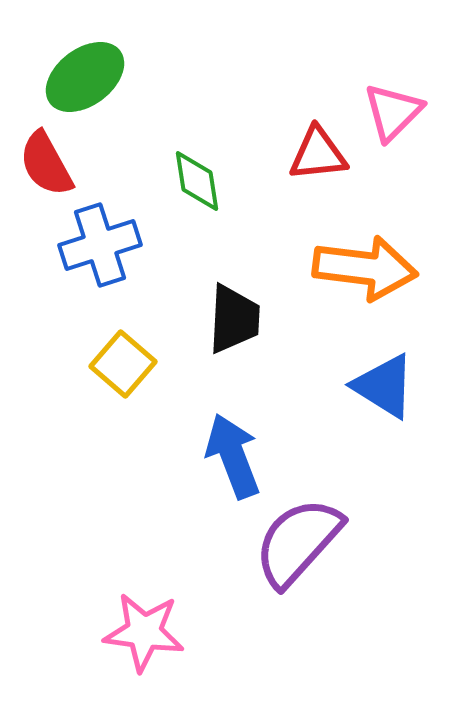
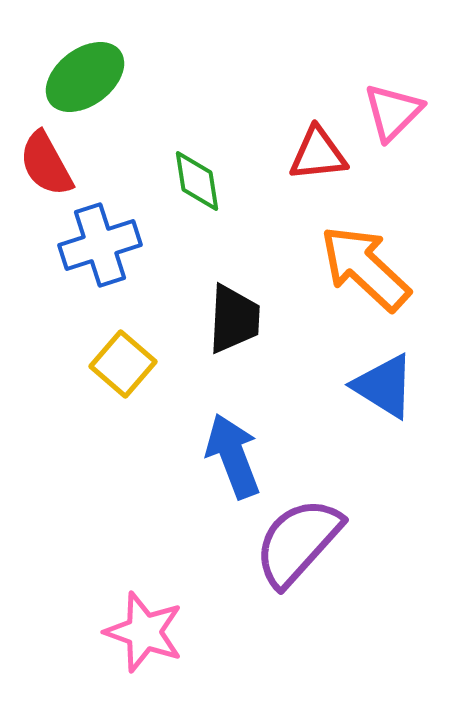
orange arrow: rotated 144 degrees counterclockwise
pink star: rotated 12 degrees clockwise
